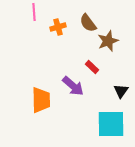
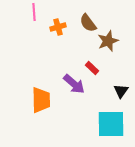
red rectangle: moved 1 px down
purple arrow: moved 1 px right, 2 px up
